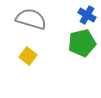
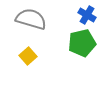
yellow square: rotated 12 degrees clockwise
